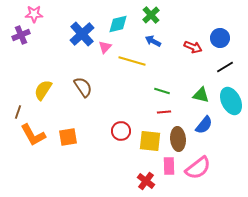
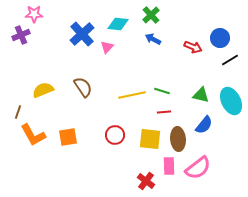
cyan diamond: rotated 20 degrees clockwise
blue arrow: moved 2 px up
pink triangle: moved 2 px right
yellow line: moved 34 px down; rotated 28 degrees counterclockwise
black line: moved 5 px right, 7 px up
yellow semicircle: rotated 35 degrees clockwise
red circle: moved 6 px left, 4 px down
yellow square: moved 2 px up
